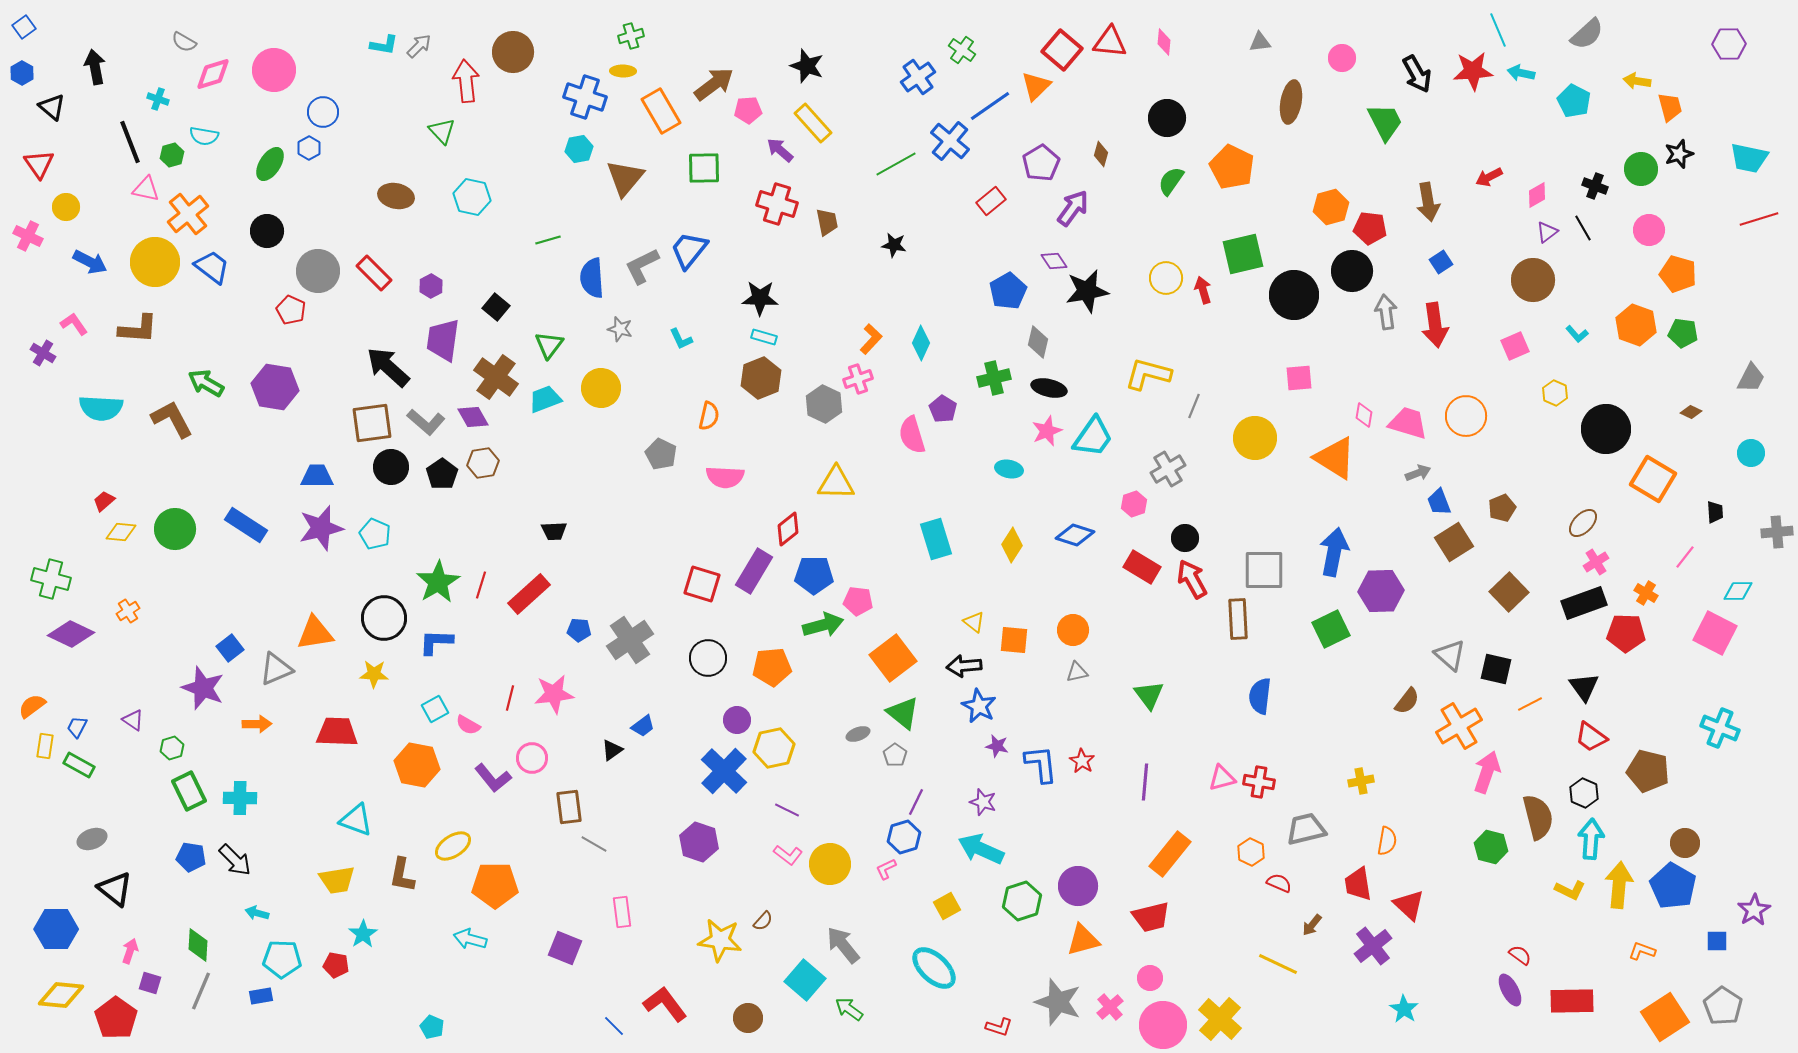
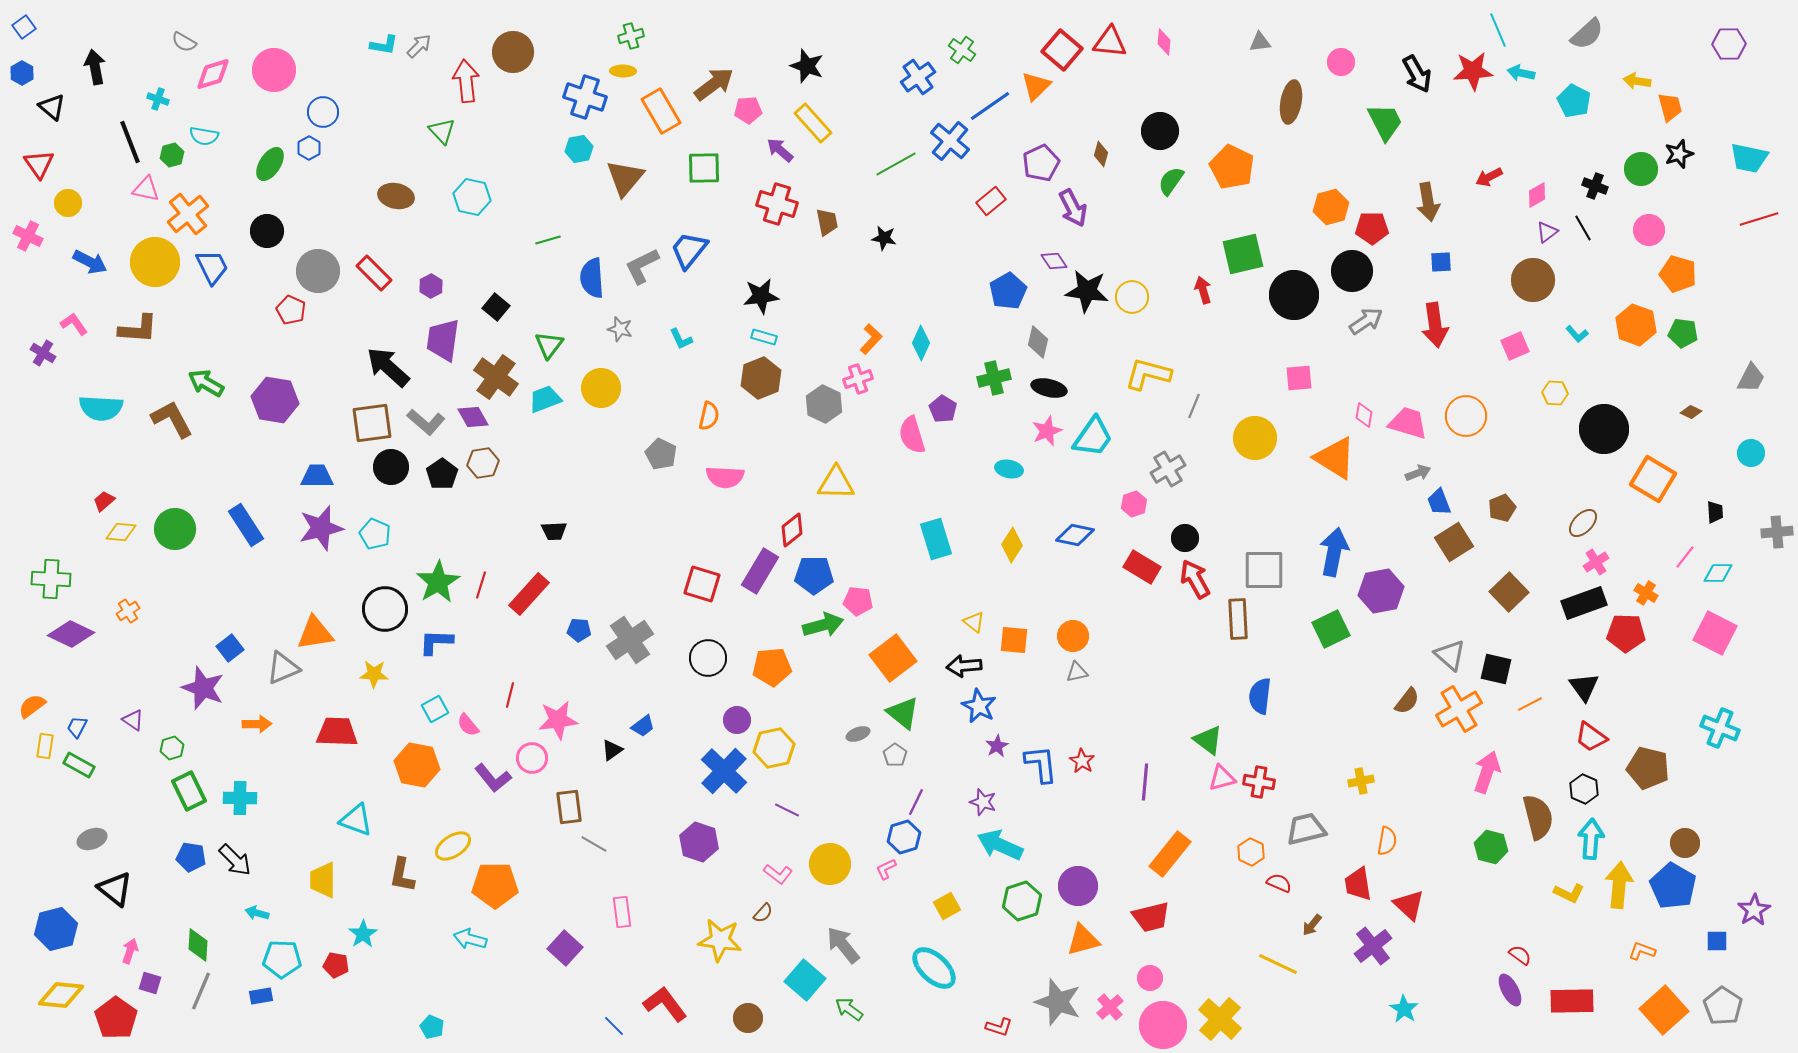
pink circle at (1342, 58): moved 1 px left, 4 px down
black circle at (1167, 118): moved 7 px left, 13 px down
purple pentagon at (1041, 163): rotated 6 degrees clockwise
yellow circle at (66, 207): moved 2 px right, 4 px up
purple arrow at (1073, 208): rotated 117 degrees clockwise
red pentagon at (1370, 228): moved 2 px right; rotated 8 degrees counterclockwise
black star at (894, 245): moved 10 px left, 7 px up
blue square at (1441, 262): rotated 30 degrees clockwise
blue trapezoid at (212, 267): rotated 27 degrees clockwise
yellow circle at (1166, 278): moved 34 px left, 19 px down
black star at (1087, 291): rotated 18 degrees clockwise
black star at (760, 298): moved 1 px right, 2 px up; rotated 9 degrees counterclockwise
gray arrow at (1386, 312): moved 20 px left, 9 px down; rotated 64 degrees clockwise
purple hexagon at (275, 387): moved 13 px down
yellow hexagon at (1555, 393): rotated 20 degrees counterclockwise
black circle at (1606, 429): moved 2 px left
blue rectangle at (246, 525): rotated 24 degrees clockwise
red diamond at (788, 529): moved 4 px right, 1 px down
blue diamond at (1075, 535): rotated 6 degrees counterclockwise
purple rectangle at (754, 571): moved 6 px right
green cross at (51, 579): rotated 12 degrees counterclockwise
red arrow at (1192, 579): moved 3 px right
purple hexagon at (1381, 591): rotated 9 degrees counterclockwise
cyan diamond at (1738, 591): moved 20 px left, 18 px up
red rectangle at (529, 594): rotated 6 degrees counterclockwise
black circle at (384, 618): moved 1 px right, 9 px up
orange circle at (1073, 630): moved 6 px down
gray triangle at (276, 669): moved 7 px right, 1 px up
pink star at (554, 694): moved 4 px right, 26 px down
green triangle at (1149, 695): moved 59 px right, 45 px down; rotated 16 degrees counterclockwise
red line at (510, 698): moved 3 px up
pink semicircle at (468, 725): rotated 20 degrees clockwise
orange cross at (1459, 726): moved 17 px up
purple star at (997, 746): rotated 30 degrees clockwise
brown pentagon at (1648, 771): moved 3 px up
black hexagon at (1584, 793): moved 4 px up
cyan arrow at (981, 849): moved 19 px right, 4 px up
pink L-shape at (788, 855): moved 10 px left, 19 px down
yellow trapezoid at (337, 880): moved 14 px left; rotated 99 degrees clockwise
yellow L-shape at (1570, 890): moved 1 px left, 3 px down
brown semicircle at (763, 921): moved 8 px up
blue hexagon at (56, 929): rotated 15 degrees counterclockwise
purple square at (565, 948): rotated 20 degrees clockwise
orange square at (1665, 1017): moved 1 px left, 7 px up; rotated 9 degrees counterclockwise
